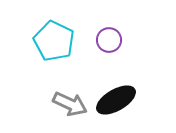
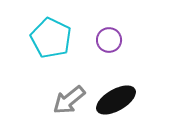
cyan pentagon: moved 3 px left, 3 px up
gray arrow: moved 1 px left, 4 px up; rotated 116 degrees clockwise
